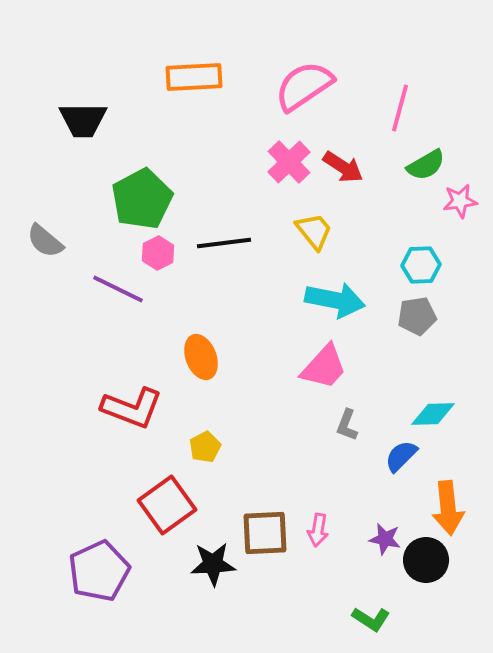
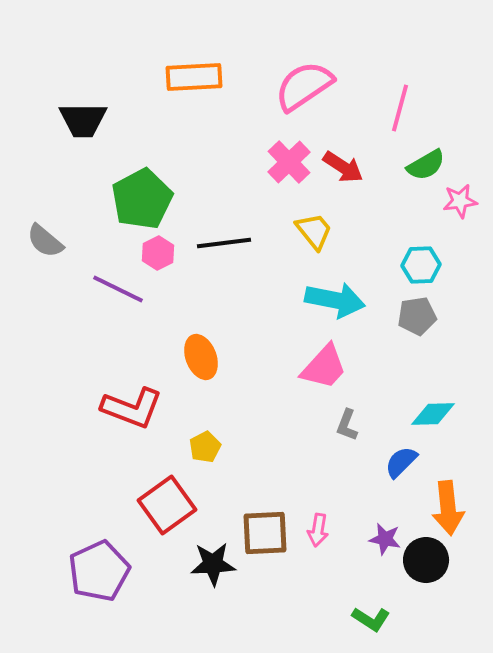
blue semicircle: moved 6 px down
